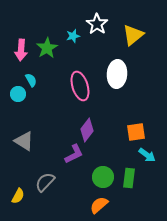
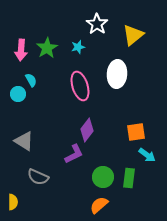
cyan star: moved 5 px right, 11 px down
gray semicircle: moved 7 px left, 5 px up; rotated 110 degrees counterclockwise
yellow semicircle: moved 5 px left, 6 px down; rotated 28 degrees counterclockwise
